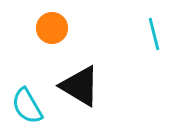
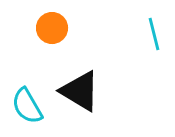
black triangle: moved 5 px down
